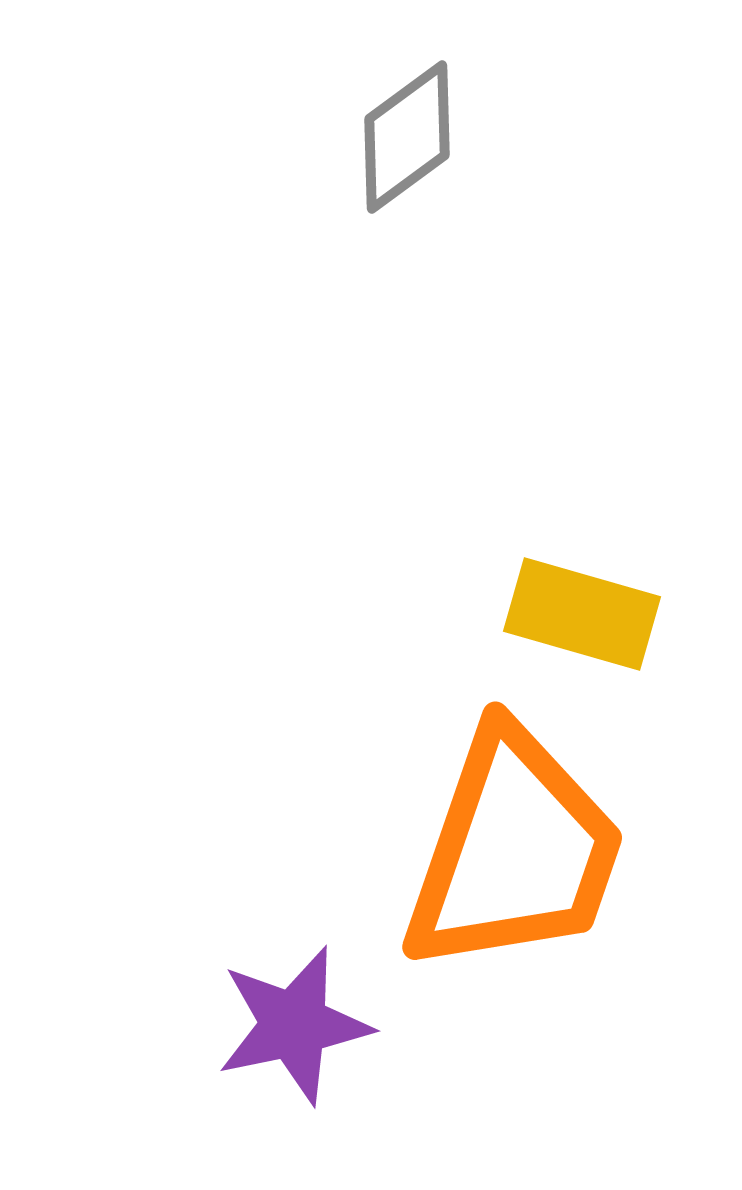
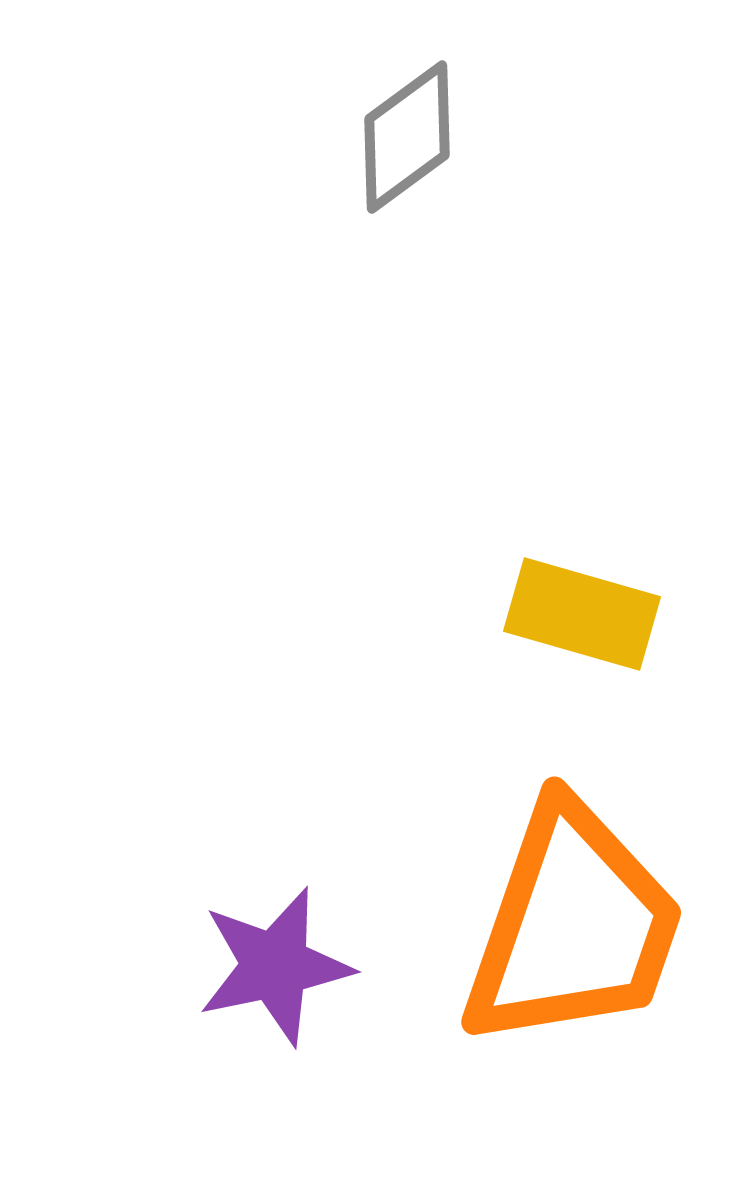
orange trapezoid: moved 59 px right, 75 px down
purple star: moved 19 px left, 59 px up
